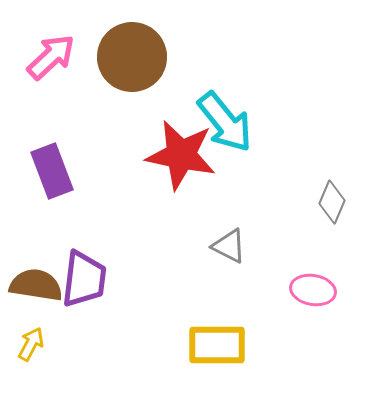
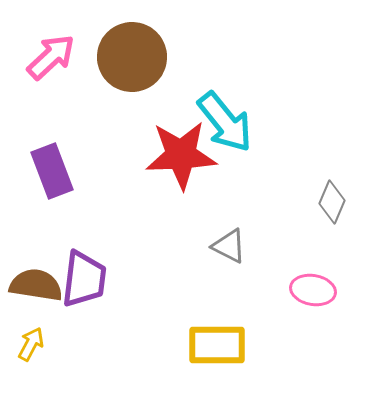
red star: rotated 14 degrees counterclockwise
